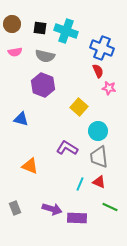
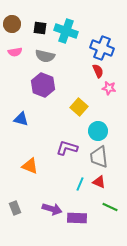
purple L-shape: rotated 15 degrees counterclockwise
